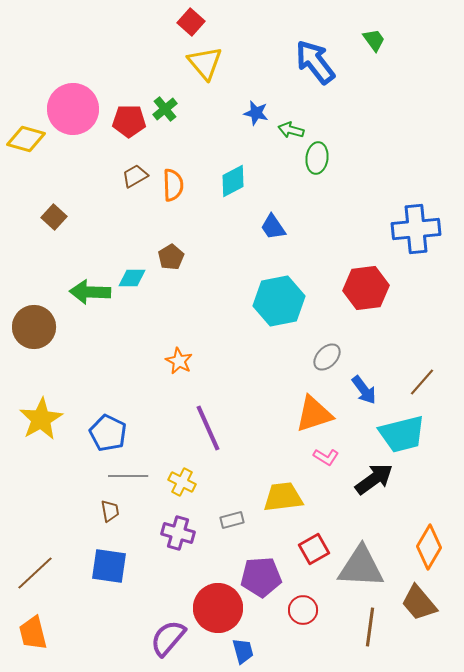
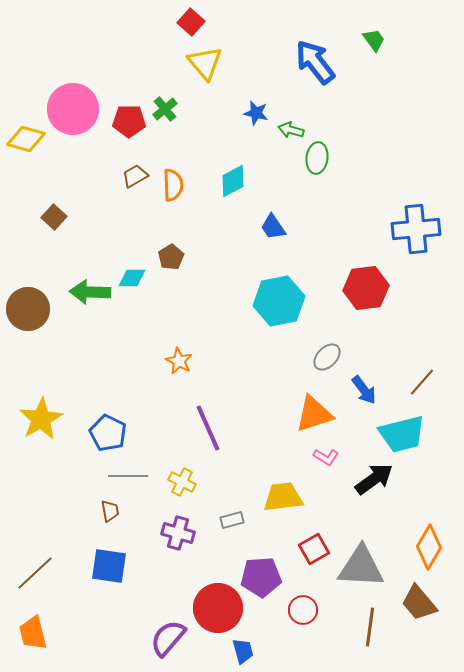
brown circle at (34, 327): moved 6 px left, 18 px up
